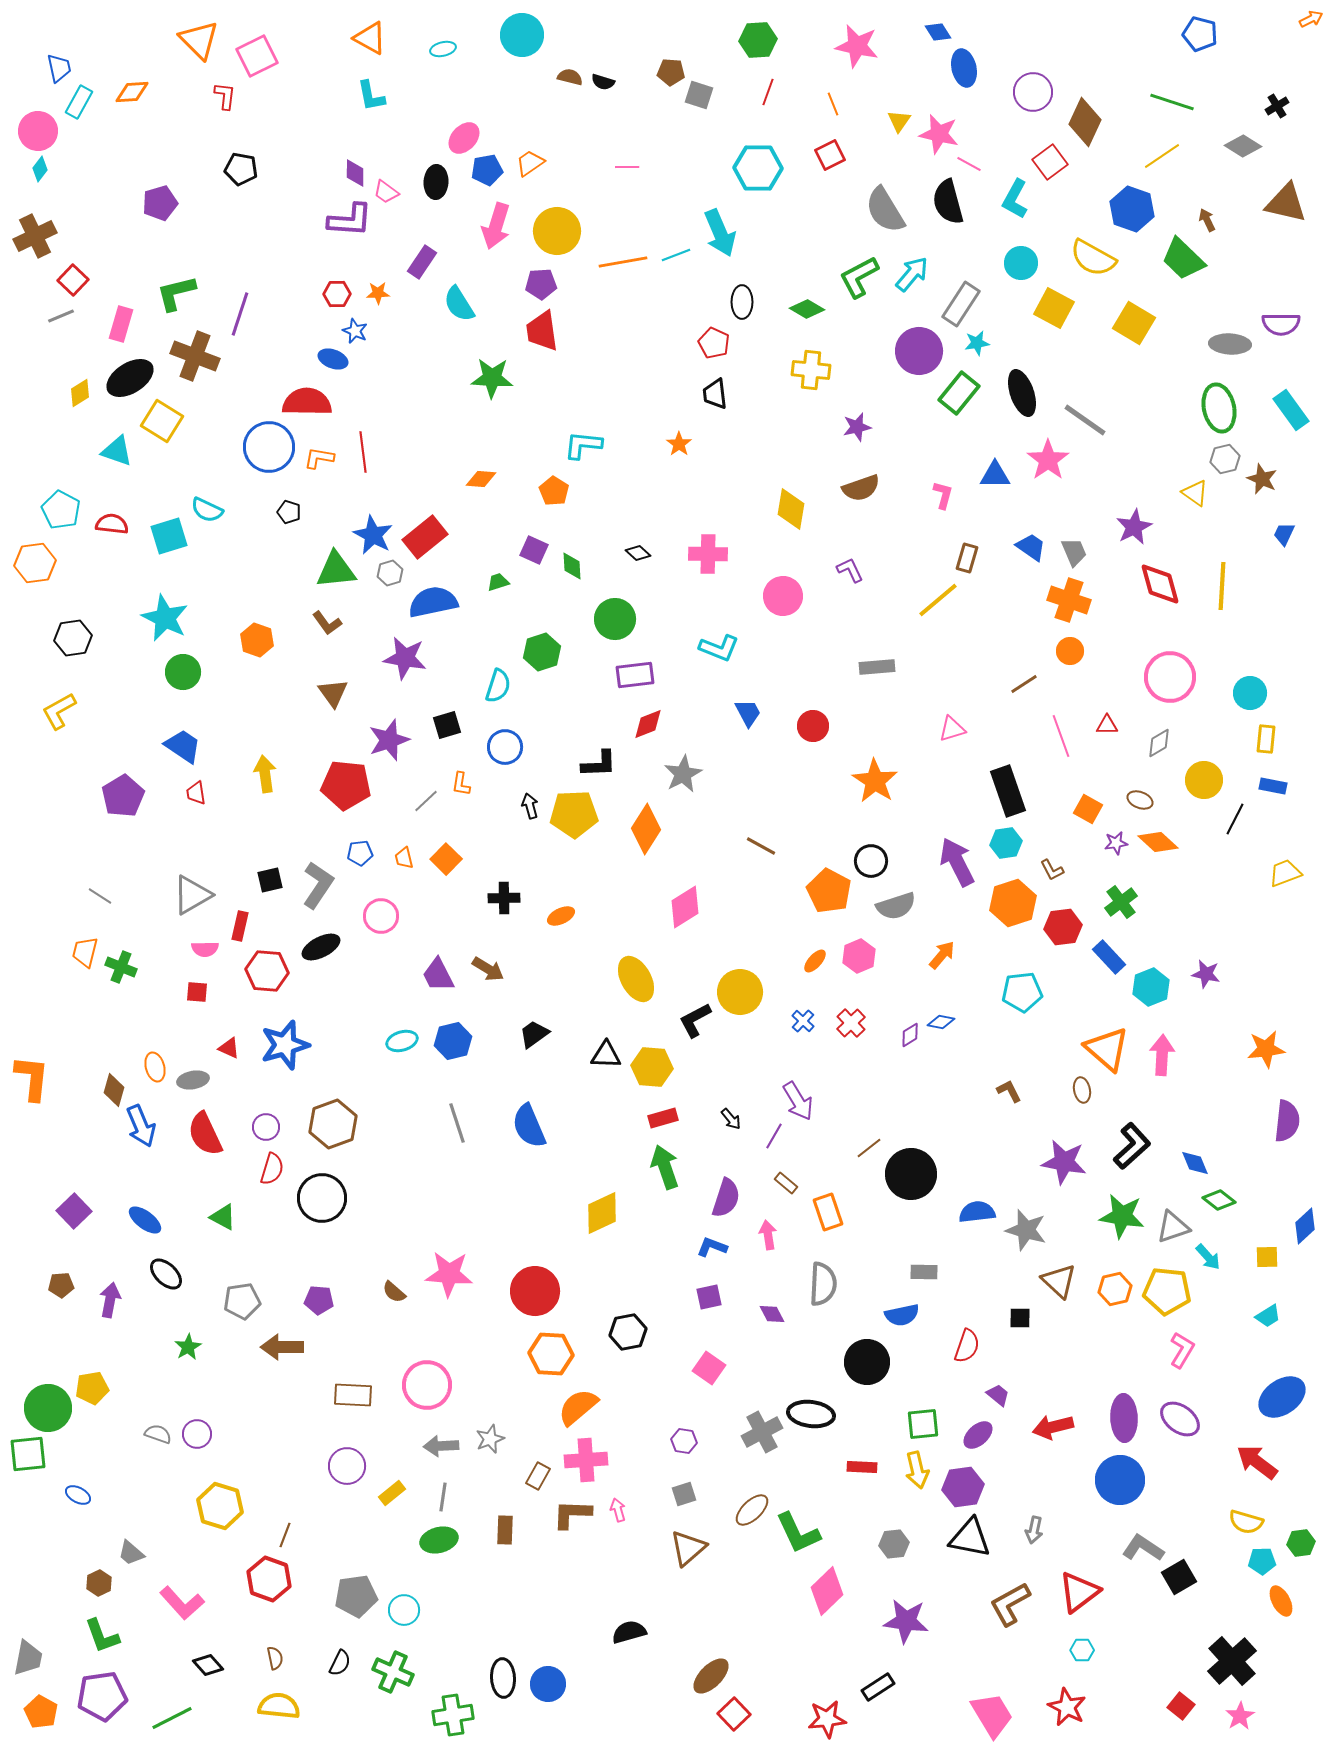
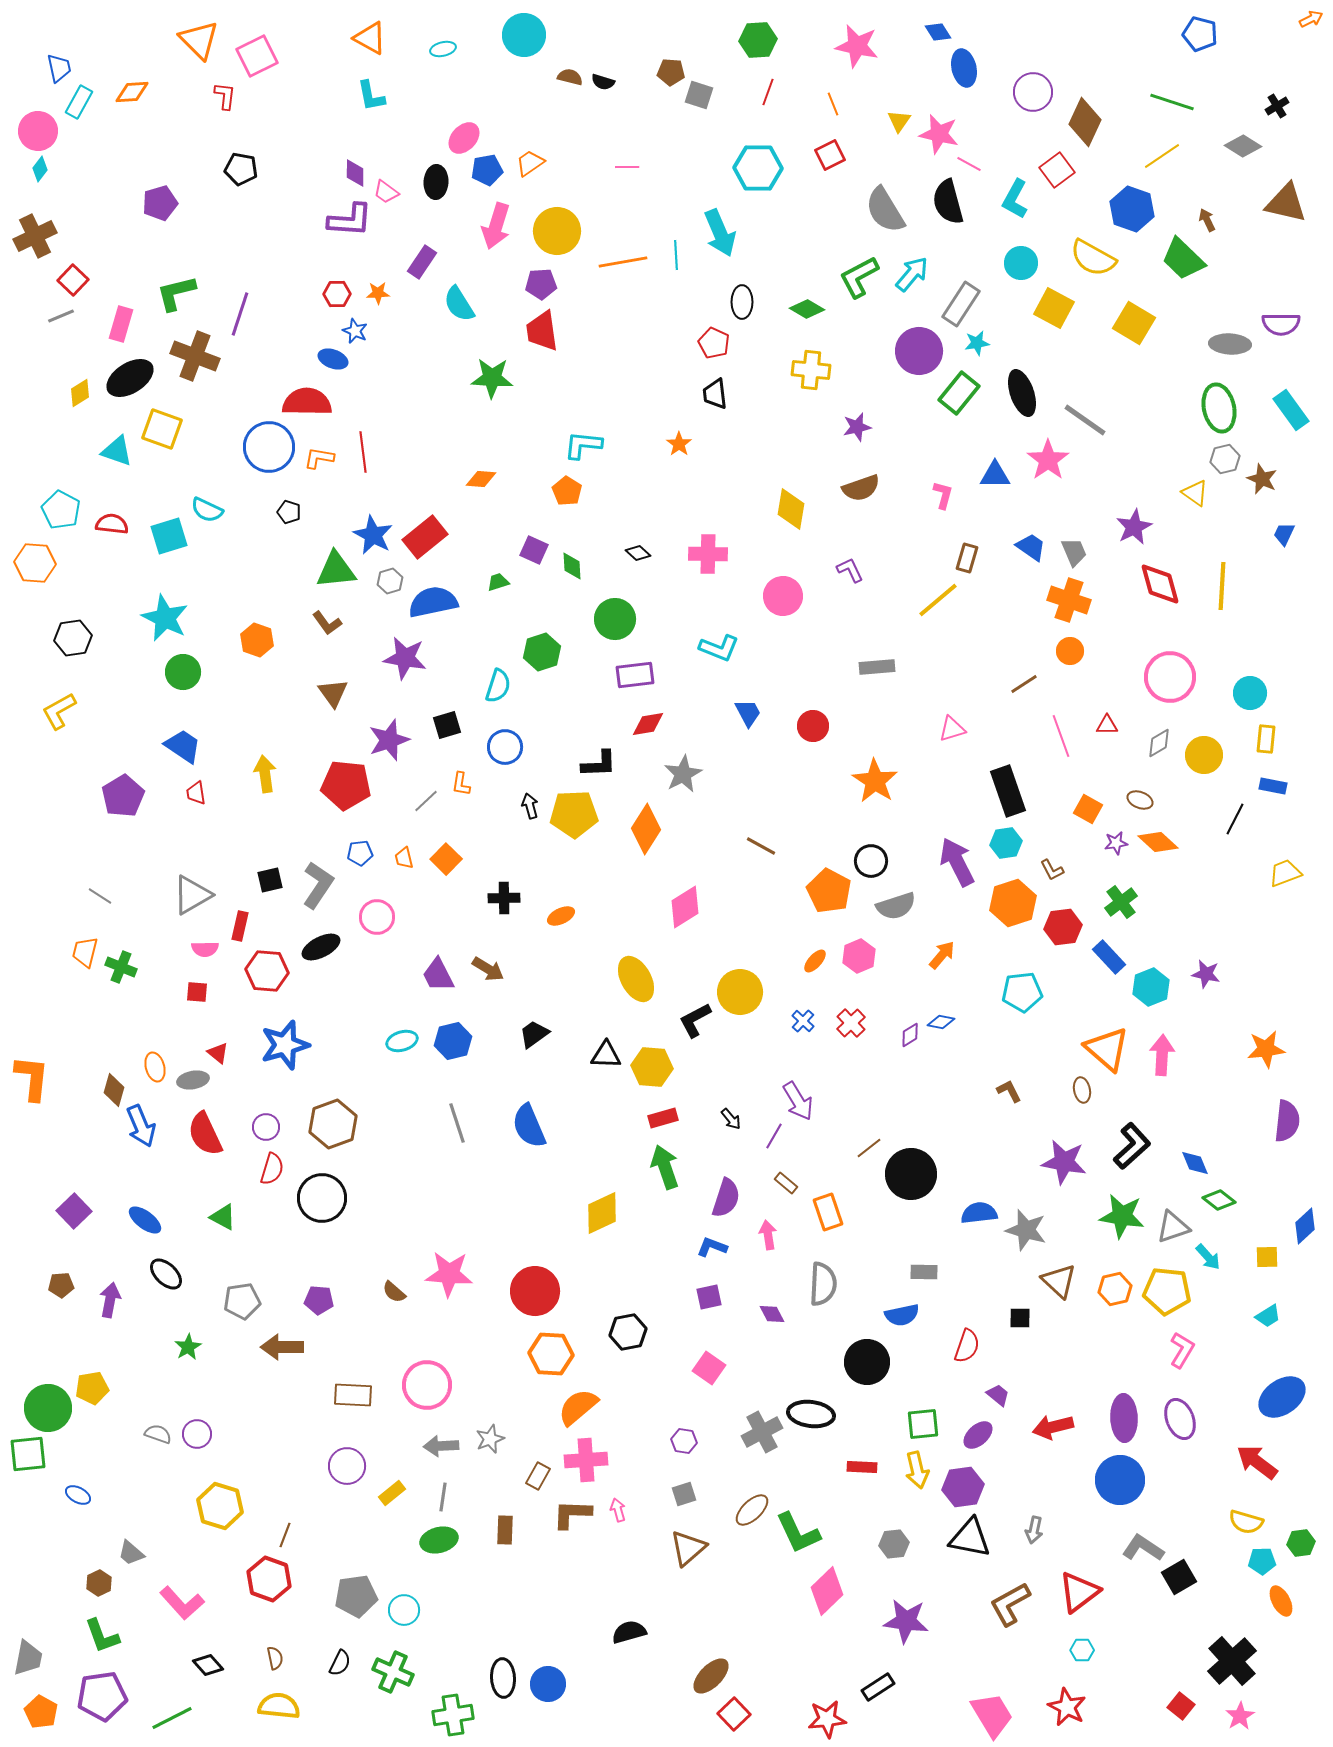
cyan circle at (522, 35): moved 2 px right
red square at (1050, 162): moved 7 px right, 8 px down
cyan line at (676, 255): rotated 72 degrees counterclockwise
yellow square at (162, 421): moved 8 px down; rotated 12 degrees counterclockwise
orange pentagon at (554, 491): moved 13 px right
orange hexagon at (35, 563): rotated 12 degrees clockwise
gray hexagon at (390, 573): moved 8 px down
red diamond at (648, 724): rotated 12 degrees clockwise
yellow circle at (1204, 780): moved 25 px up
pink circle at (381, 916): moved 4 px left, 1 px down
red triangle at (229, 1048): moved 11 px left, 5 px down; rotated 15 degrees clockwise
blue semicircle at (977, 1212): moved 2 px right, 1 px down
purple ellipse at (1180, 1419): rotated 33 degrees clockwise
